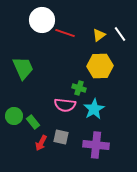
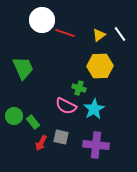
pink semicircle: moved 1 px right, 1 px down; rotated 20 degrees clockwise
